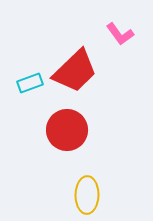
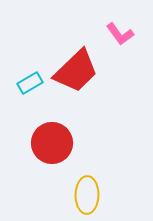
red trapezoid: moved 1 px right
cyan rectangle: rotated 10 degrees counterclockwise
red circle: moved 15 px left, 13 px down
